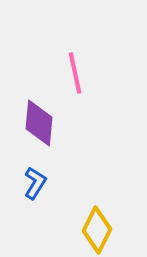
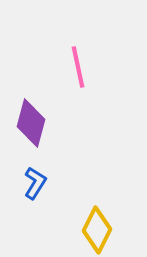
pink line: moved 3 px right, 6 px up
purple diamond: moved 8 px left; rotated 9 degrees clockwise
